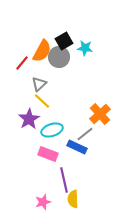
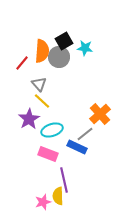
orange semicircle: rotated 25 degrees counterclockwise
gray triangle: rotated 28 degrees counterclockwise
yellow semicircle: moved 15 px left, 3 px up
